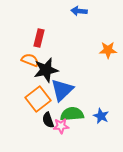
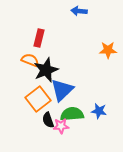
black star: rotated 10 degrees counterclockwise
blue star: moved 2 px left, 5 px up; rotated 14 degrees counterclockwise
